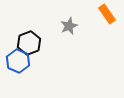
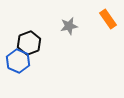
orange rectangle: moved 1 px right, 5 px down
gray star: rotated 12 degrees clockwise
